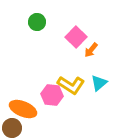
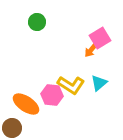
pink square: moved 24 px right, 1 px down; rotated 15 degrees clockwise
orange ellipse: moved 3 px right, 5 px up; rotated 12 degrees clockwise
